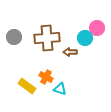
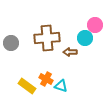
pink circle: moved 2 px left, 3 px up
gray circle: moved 3 px left, 6 px down
orange cross: moved 2 px down
cyan triangle: moved 1 px right, 3 px up
